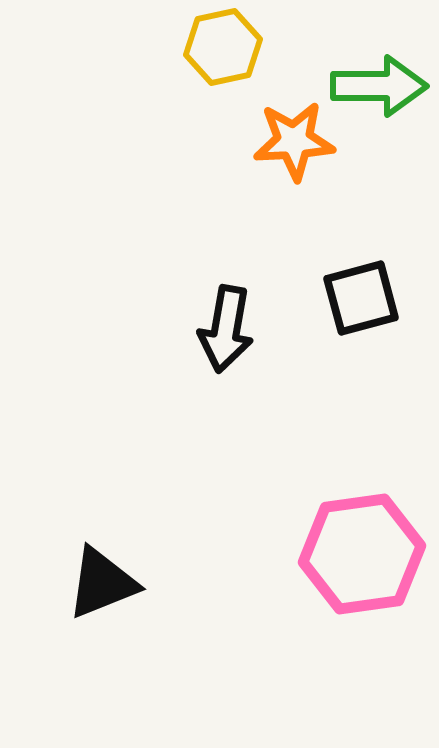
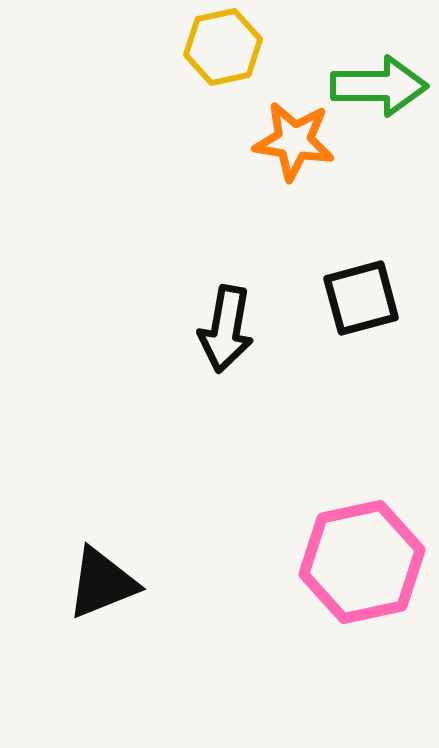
orange star: rotated 12 degrees clockwise
pink hexagon: moved 8 px down; rotated 4 degrees counterclockwise
